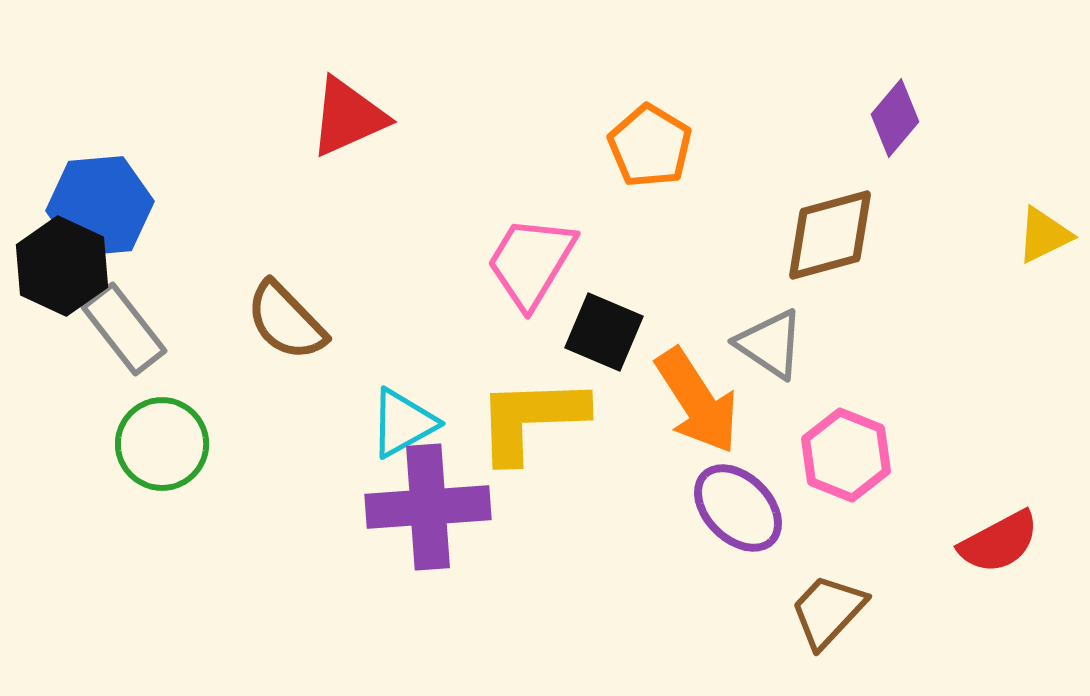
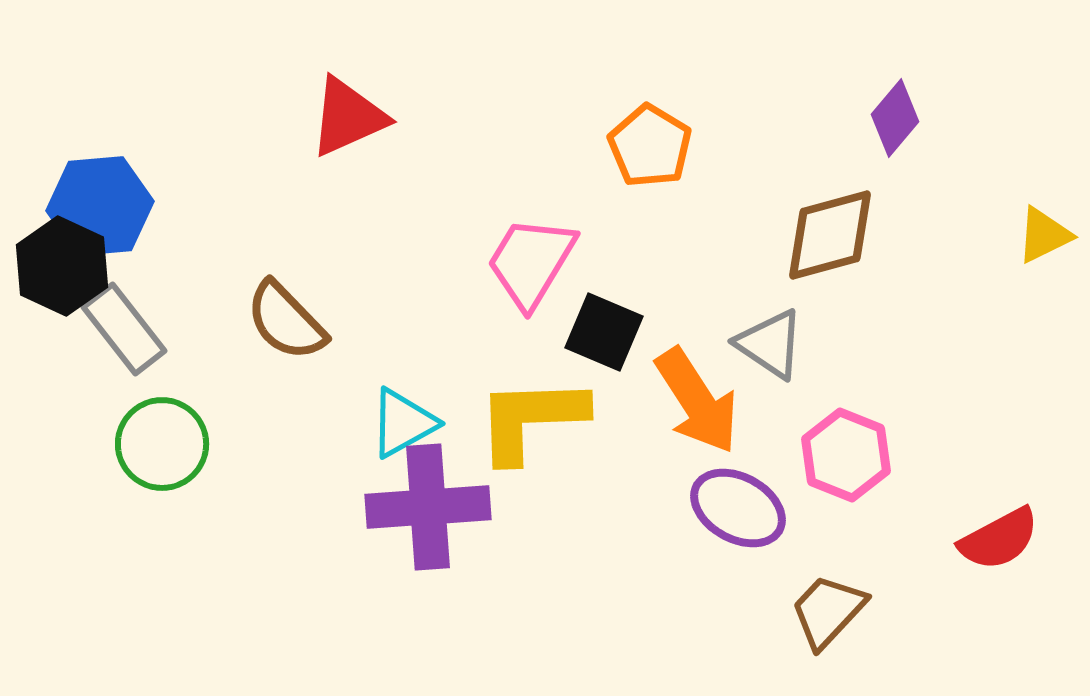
purple ellipse: rotated 16 degrees counterclockwise
red semicircle: moved 3 px up
